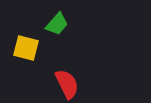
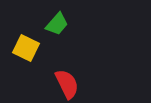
yellow square: rotated 12 degrees clockwise
